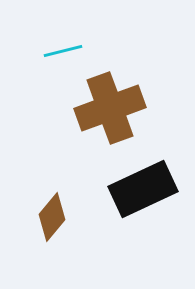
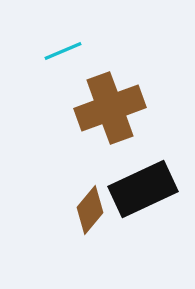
cyan line: rotated 9 degrees counterclockwise
brown diamond: moved 38 px right, 7 px up
